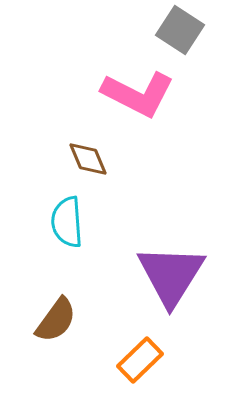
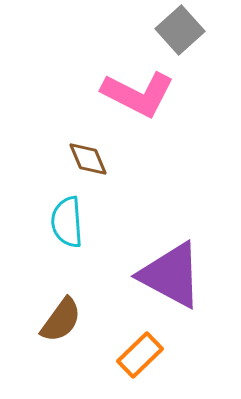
gray square: rotated 15 degrees clockwise
purple triangle: rotated 34 degrees counterclockwise
brown semicircle: moved 5 px right
orange rectangle: moved 5 px up
